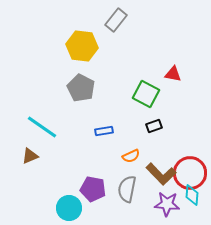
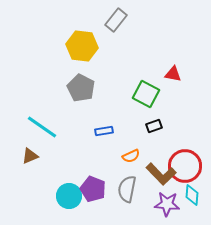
red circle: moved 5 px left, 7 px up
purple pentagon: rotated 10 degrees clockwise
cyan circle: moved 12 px up
